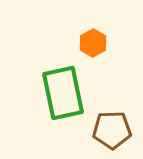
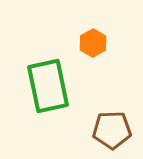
green rectangle: moved 15 px left, 7 px up
